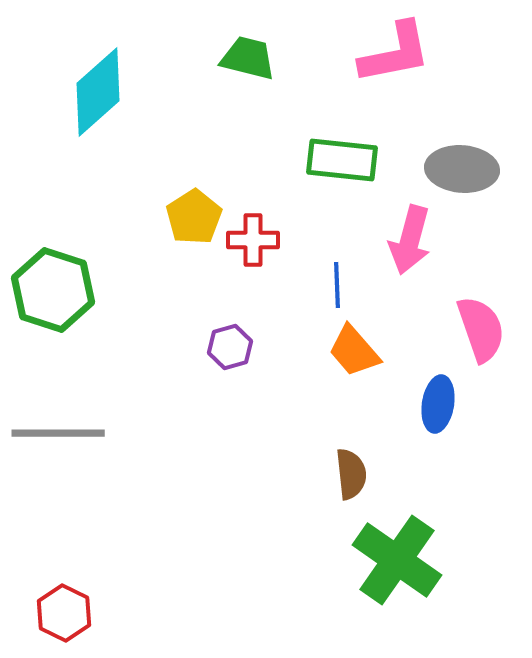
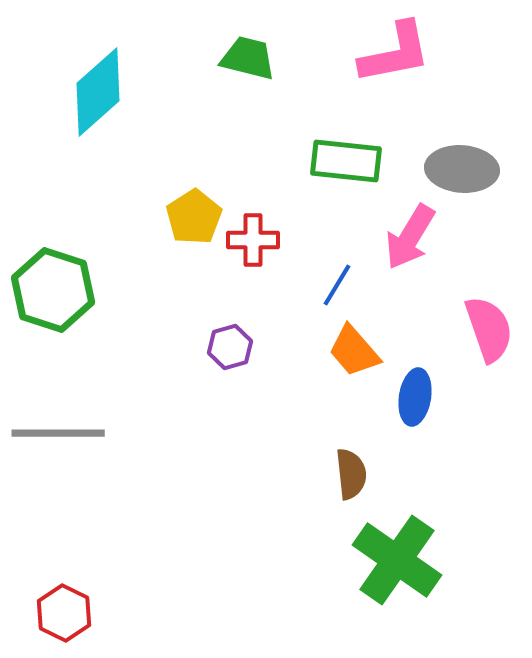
green rectangle: moved 4 px right, 1 px down
pink arrow: moved 3 px up; rotated 16 degrees clockwise
blue line: rotated 33 degrees clockwise
pink semicircle: moved 8 px right
blue ellipse: moved 23 px left, 7 px up
